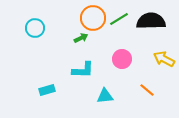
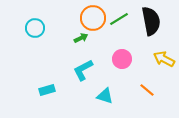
black semicircle: rotated 80 degrees clockwise
cyan L-shape: rotated 150 degrees clockwise
cyan triangle: rotated 24 degrees clockwise
